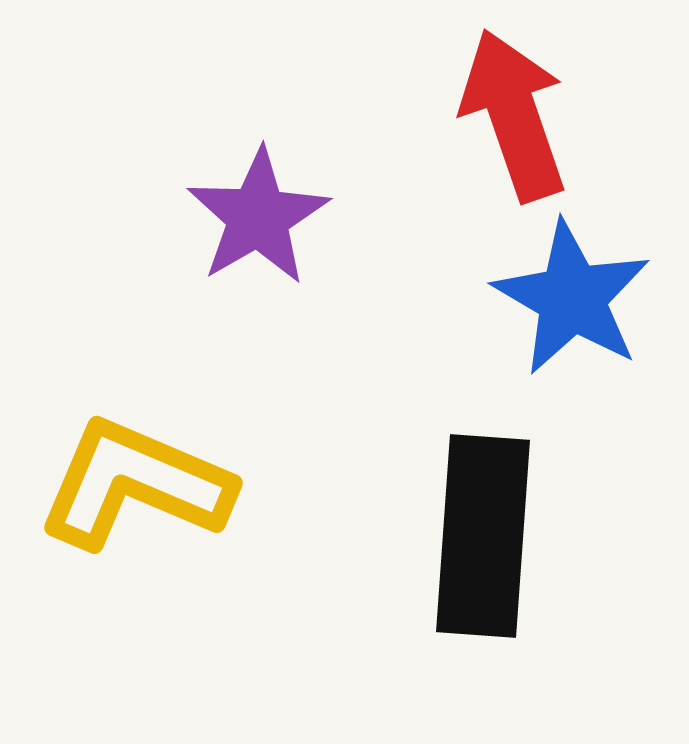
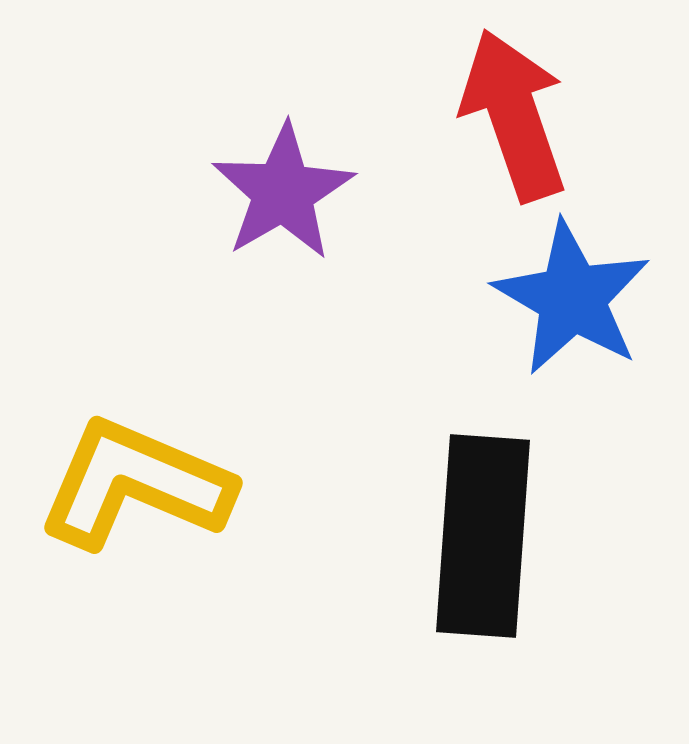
purple star: moved 25 px right, 25 px up
